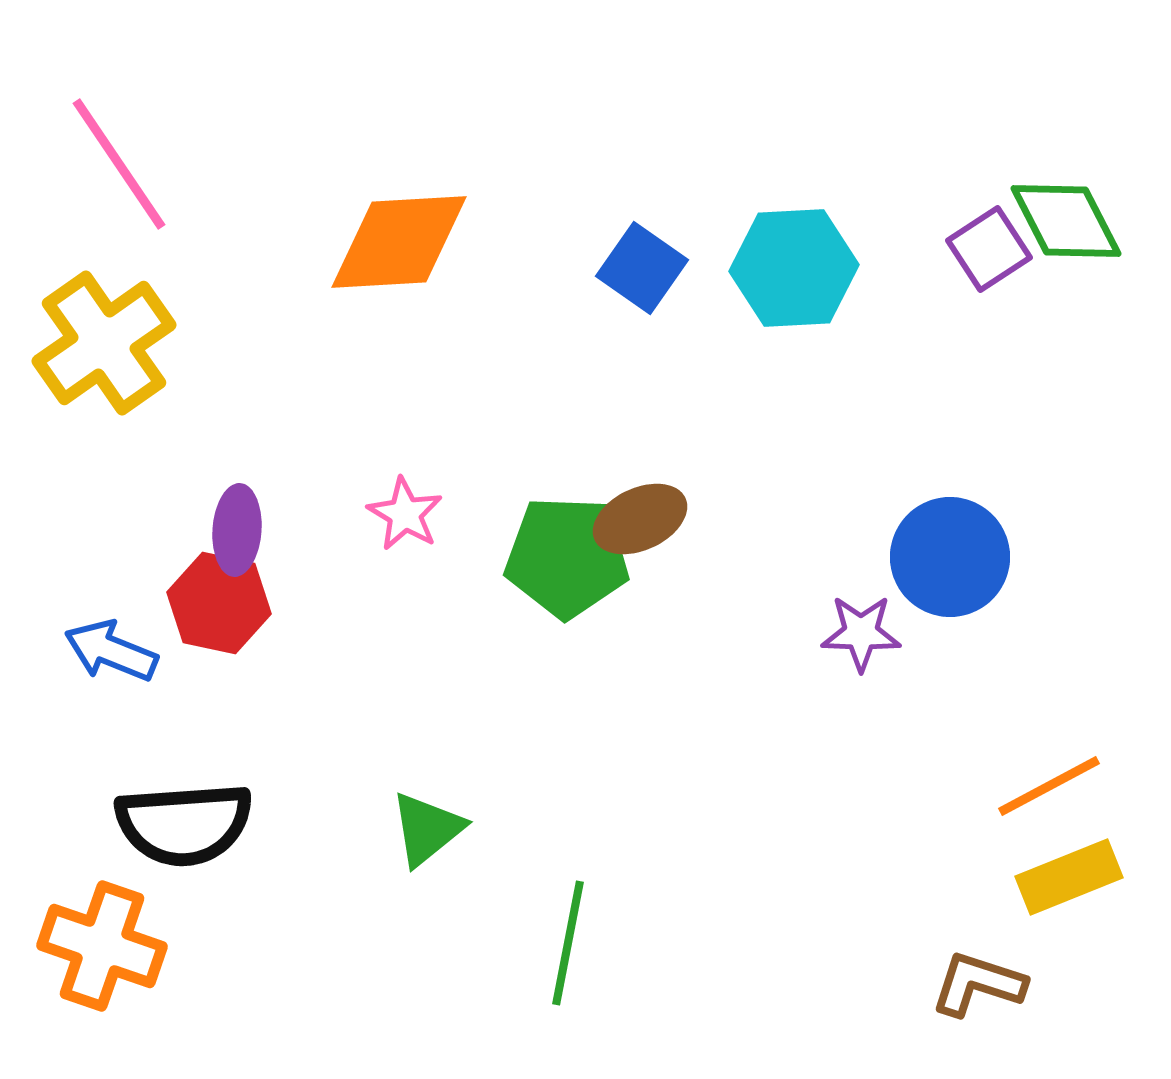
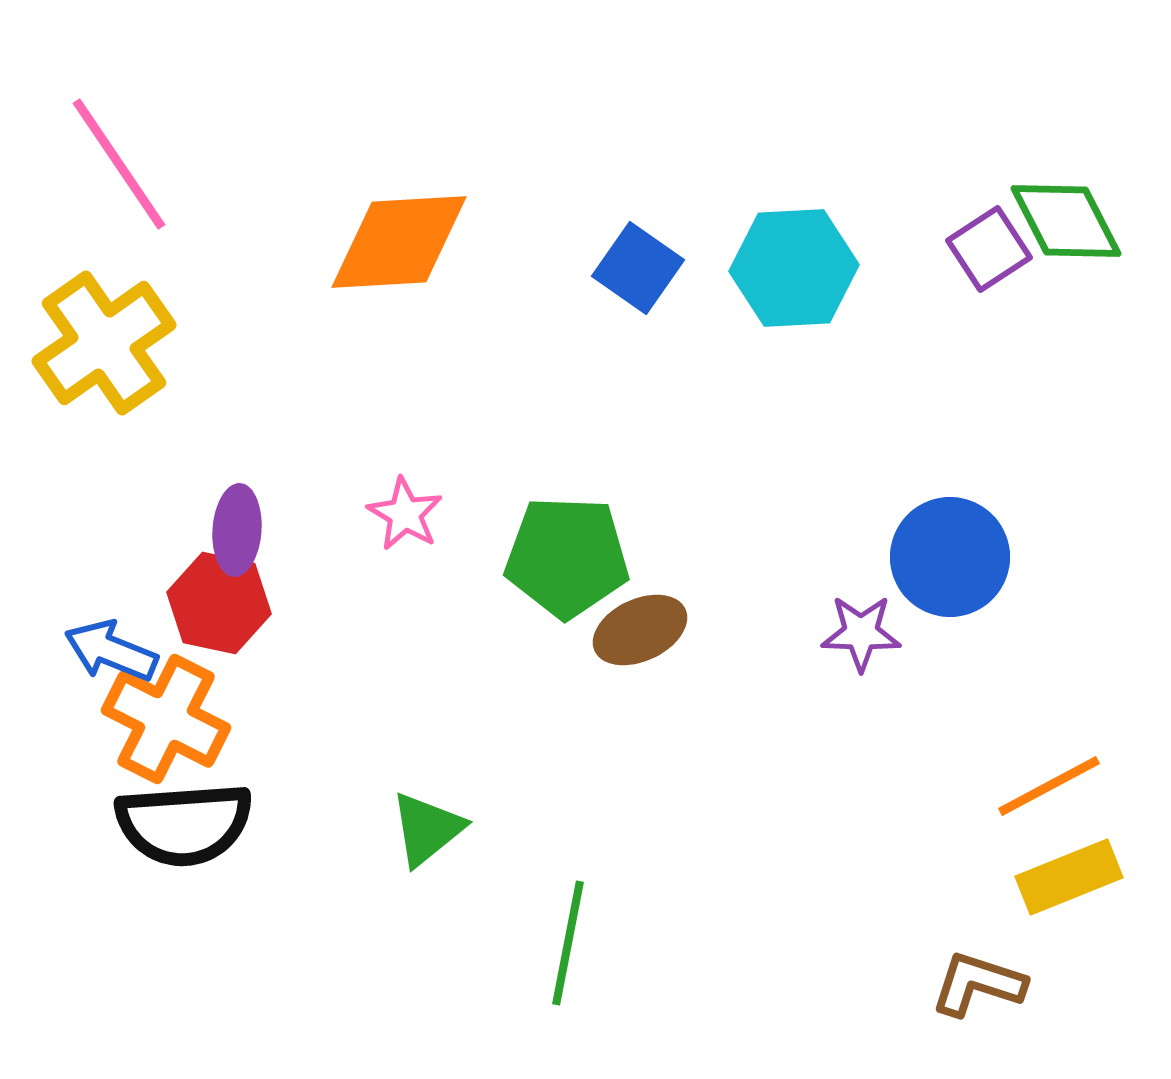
blue square: moved 4 px left
brown ellipse: moved 111 px down
orange cross: moved 64 px right, 227 px up; rotated 8 degrees clockwise
